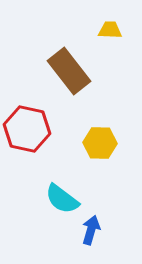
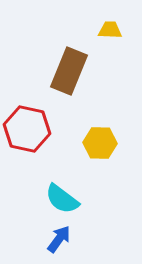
brown rectangle: rotated 60 degrees clockwise
blue arrow: moved 32 px left, 9 px down; rotated 20 degrees clockwise
